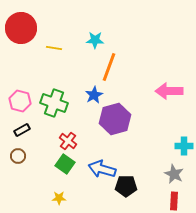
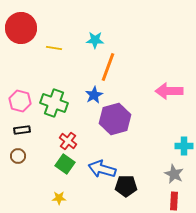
orange line: moved 1 px left
black rectangle: rotated 21 degrees clockwise
